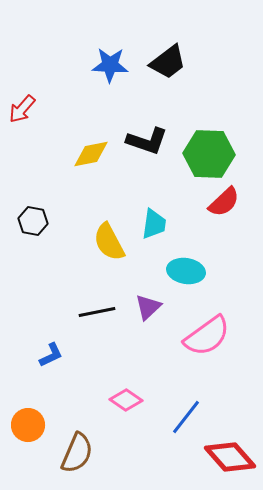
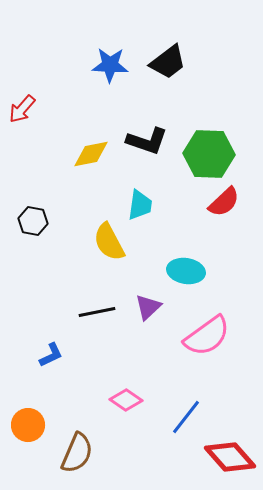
cyan trapezoid: moved 14 px left, 19 px up
